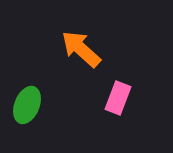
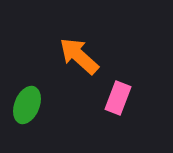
orange arrow: moved 2 px left, 7 px down
